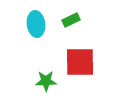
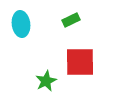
cyan ellipse: moved 15 px left
green star: rotated 25 degrees counterclockwise
